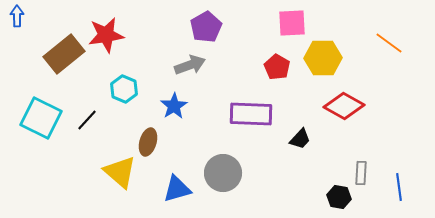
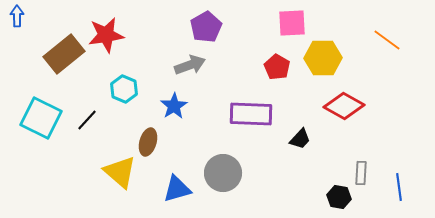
orange line: moved 2 px left, 3 px up
